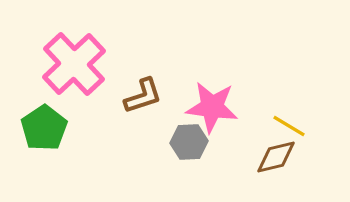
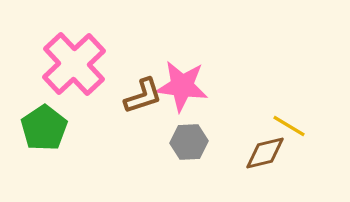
pink star: moved 30 px left, 21 px up
brown diamond: moved 11 px left, 4 px up
